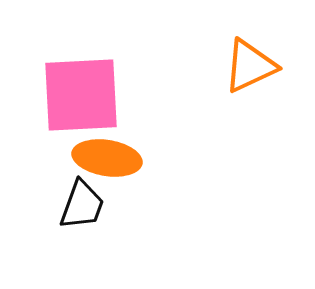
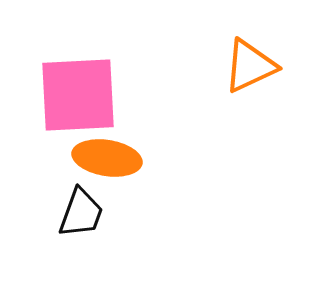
pink square: moved 3 px left
black trapezoid: moved 1 px left, 8 px down
